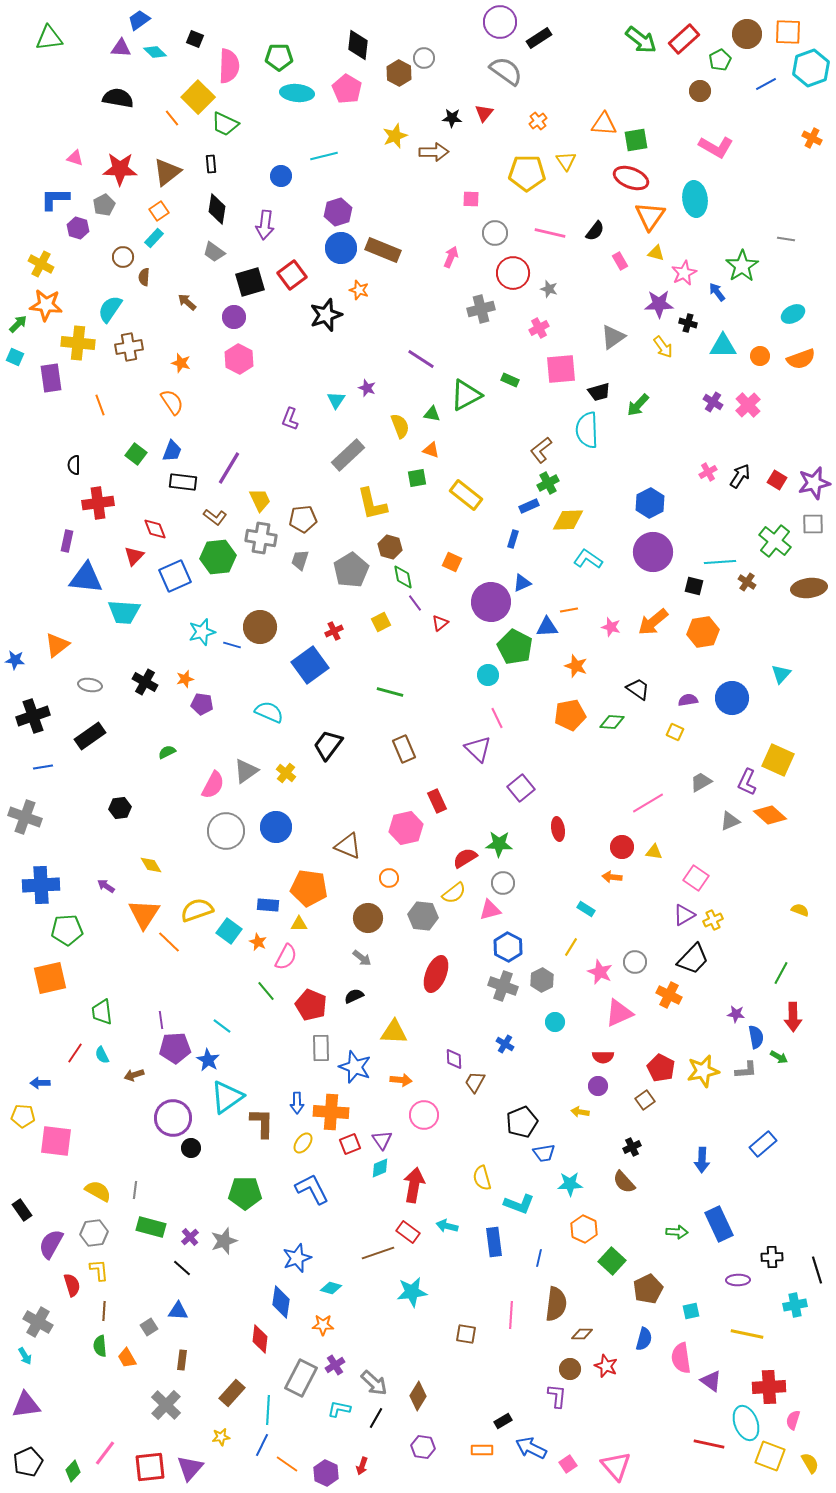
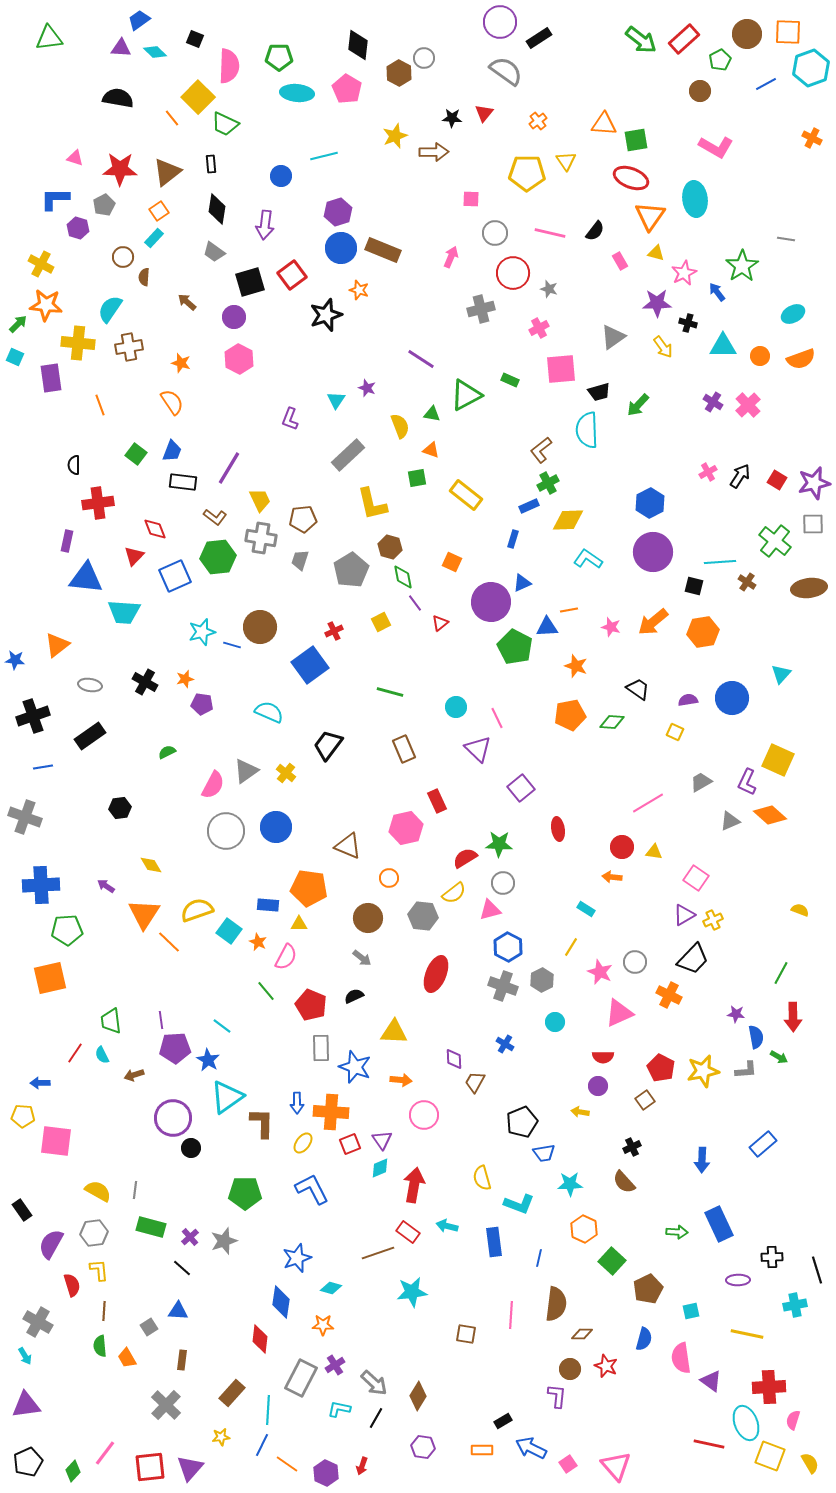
purple star at (659, 304): moved 2 px left, 1 px up
cyan circle at (488, 675): moved 32 px left, 32 px down
green trapezoid at (102, 1012): moved 9 px right, 9 px down
